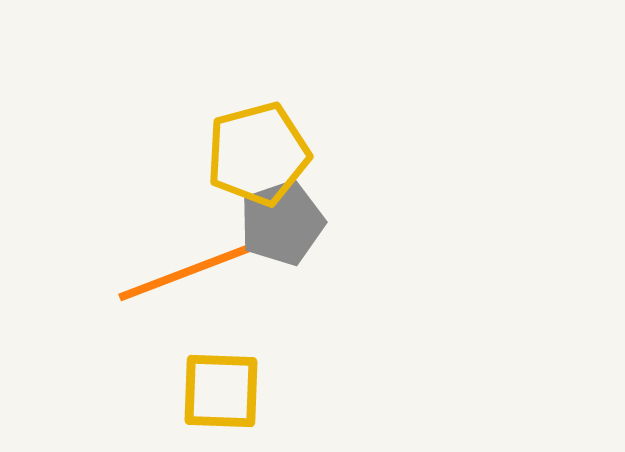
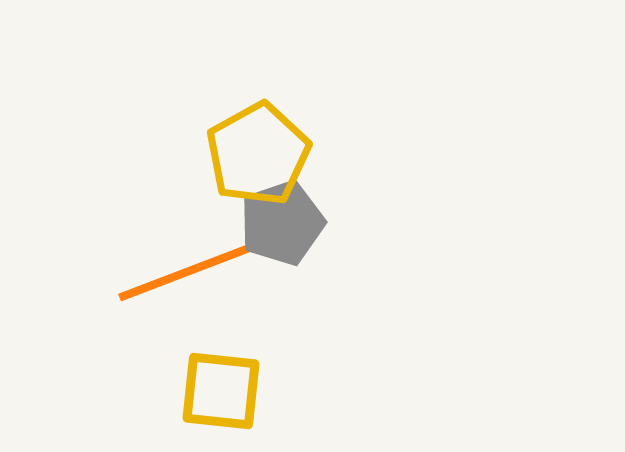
yellow pentagon: rotated 14 degrees counterclockwise
yellow square: rotated 4 degrees clockwise
